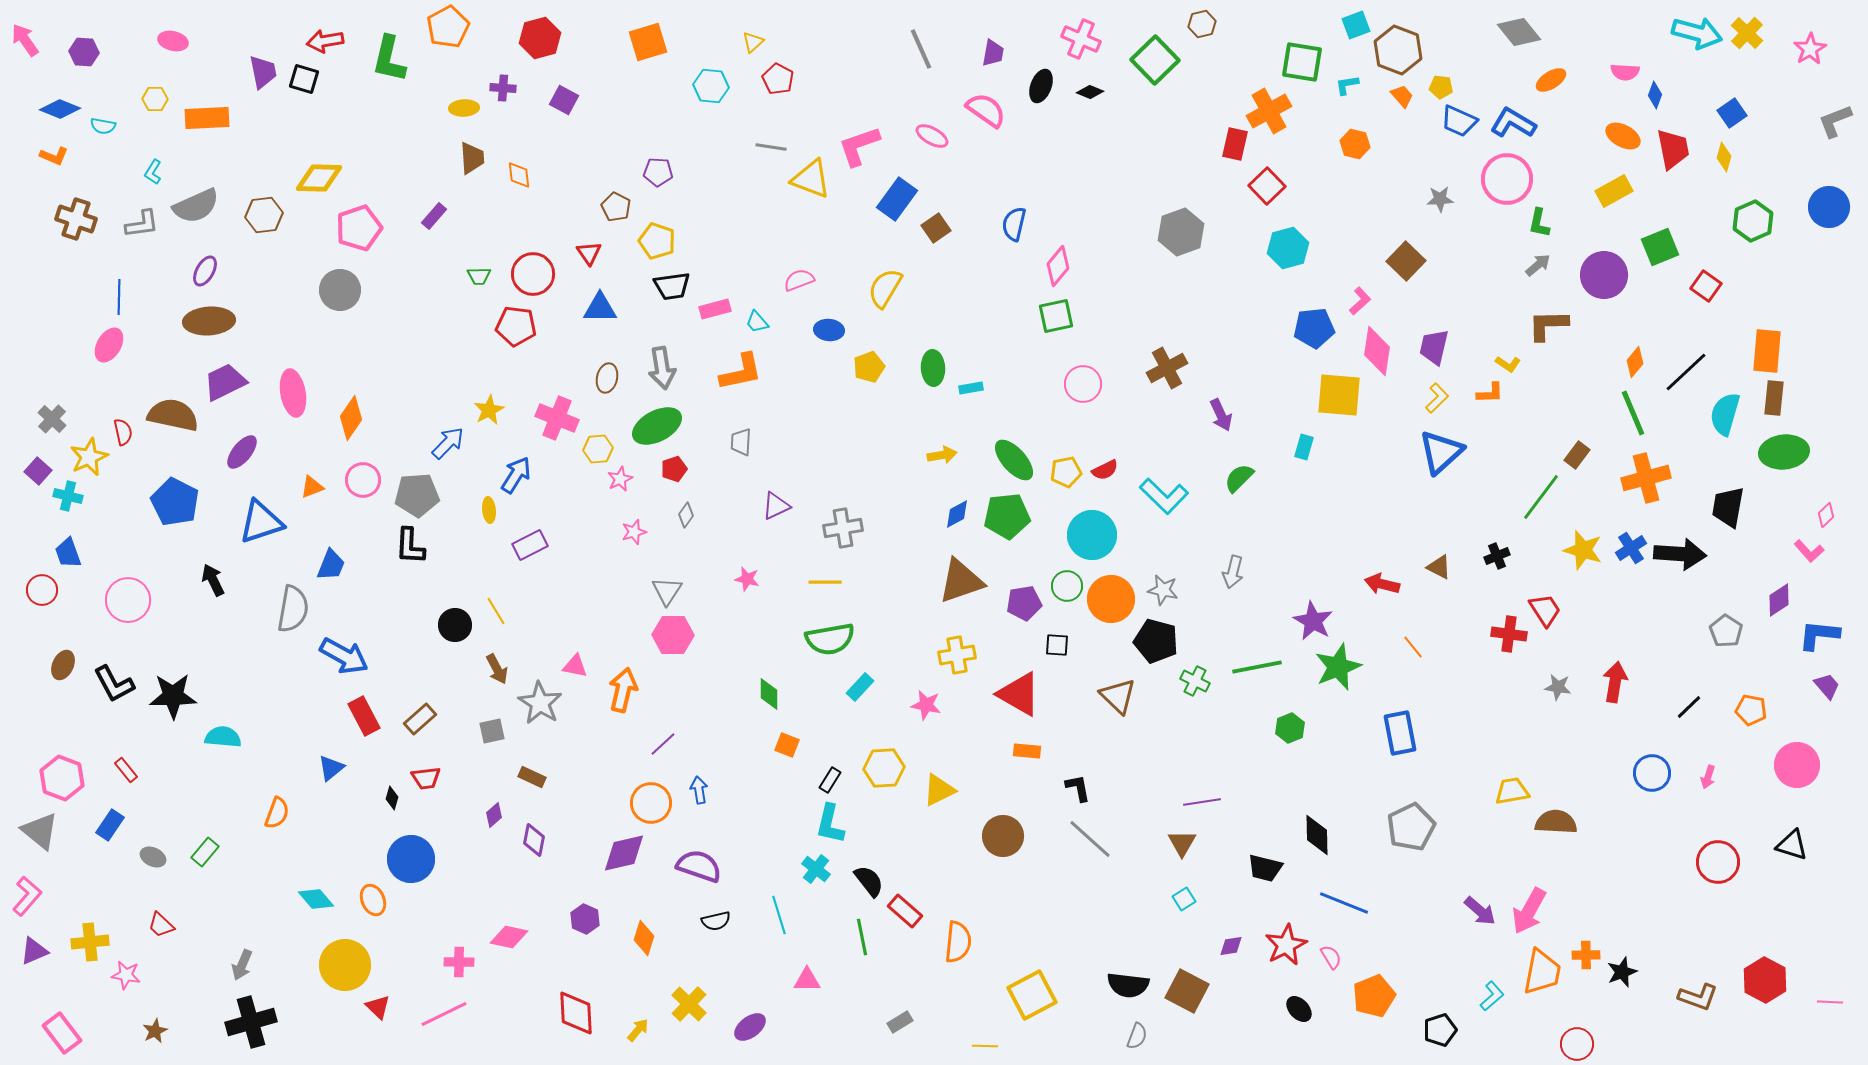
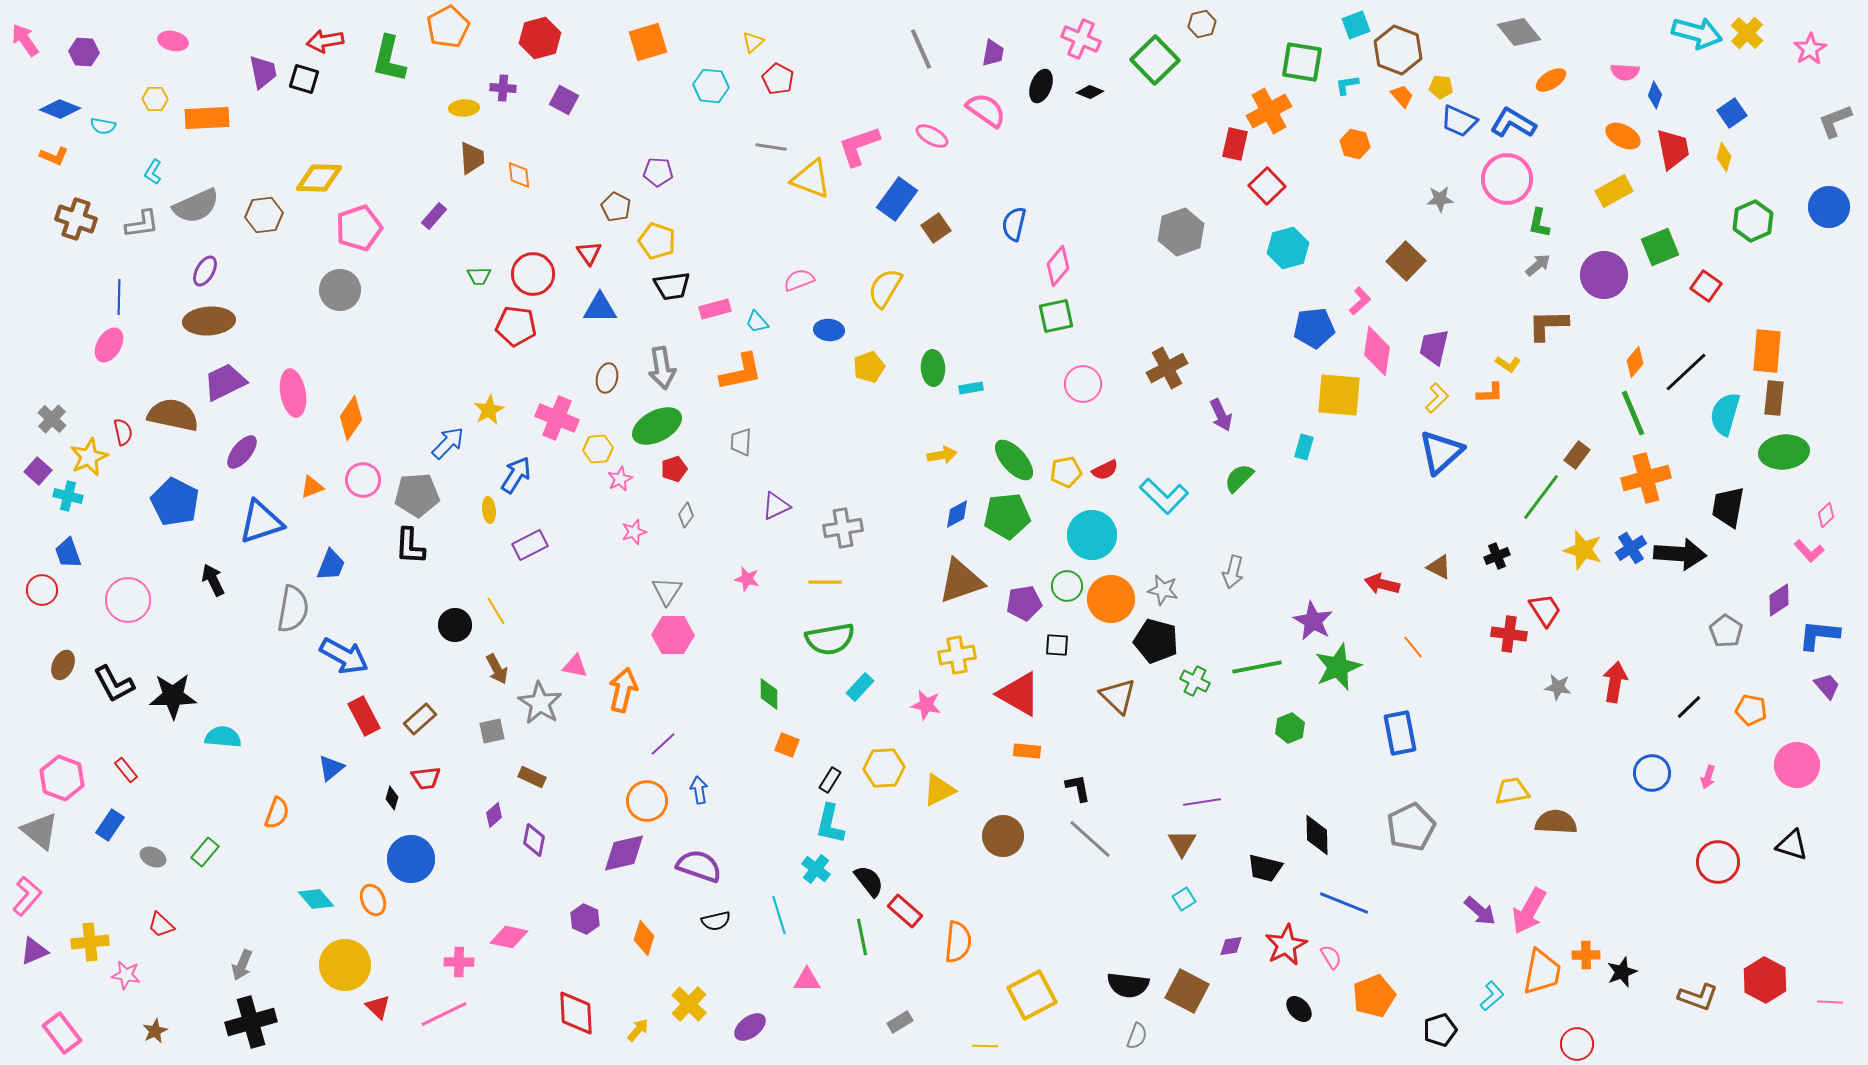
orange circle at (651, 803): moved 4 px left, 2 px up
